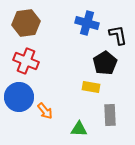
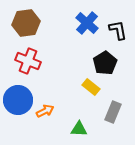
blue cross: rotated 25 degrees clockwise
black L-shape: moved 5 px up
red cross: moved 2 px right
yellow rectangle: rotated 30 degrees clockwise
blue circle: moved 1 px left, 3 px down
orange arrow: rotated 78 degrees counterclockwise
gray rectangle: moved 3 px right, 3 px up; rotated 25 degrees clockwise
